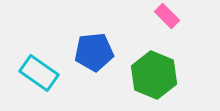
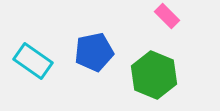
blue pentagon: rotated 6 degrees counterclockwise
cyan rectangle: moved 6 px left, 12 px up
